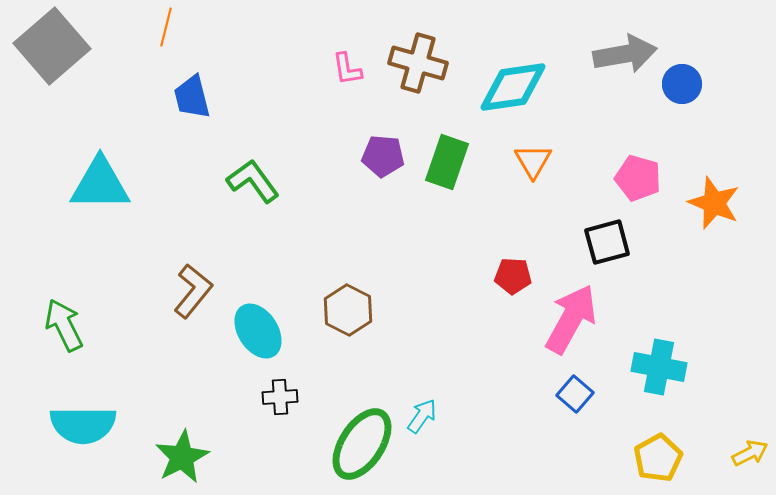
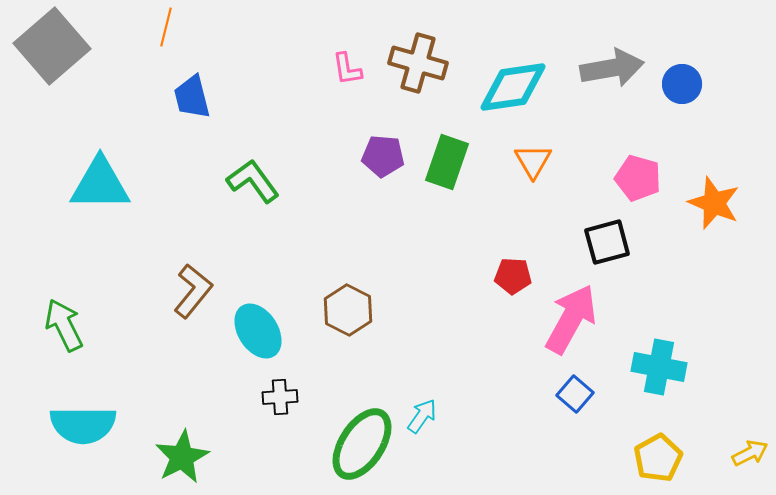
gray arrow: moved 13 px left, 14 px down
